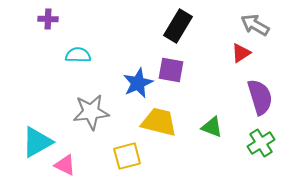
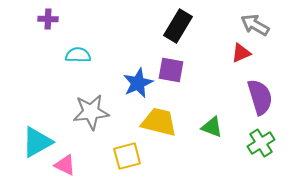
red triangle: rotated 10 degrees clockwise
